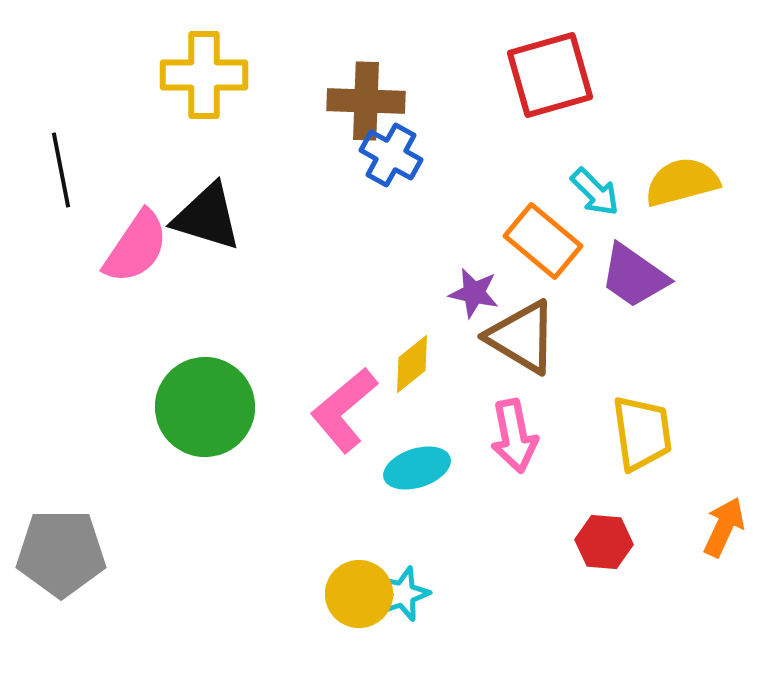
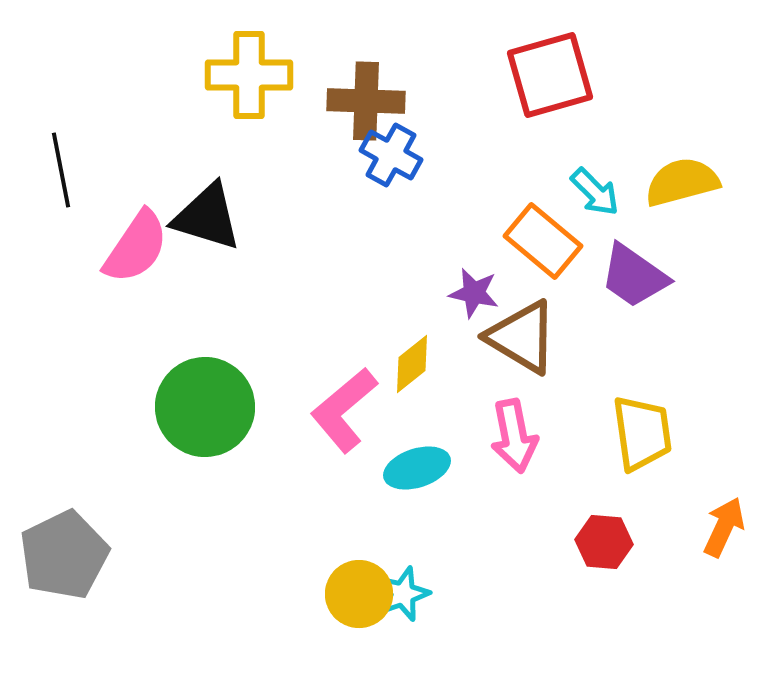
yellow cross: moved 45 px right
gray pentagon: moved 3 px right, 2 px down; rotated 26 degrees counterclockwise
